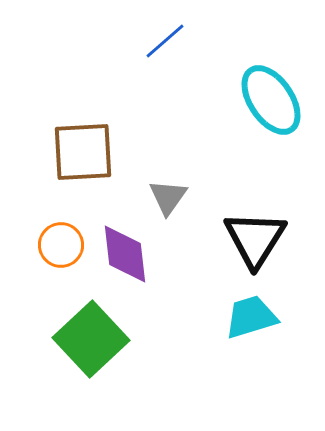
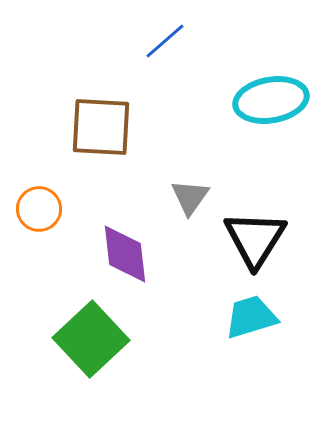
cyan ellipse: rotated 66 degrees counterclockwise
brown square: moved 18 px right, 25 px up; rotated 6 degrees clockwise
gray triangle: moved 22 px right
orange circle: moved 22 px left, 36 px up
